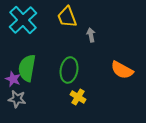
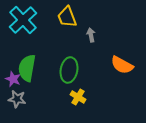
orange semicircle: moved 5 px up
